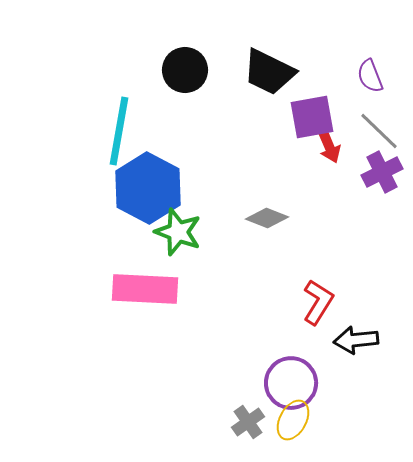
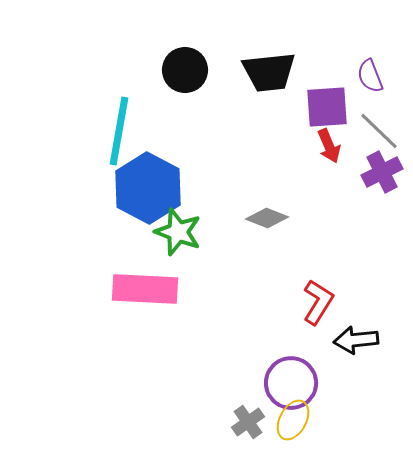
black trapezoid: rotated 32 degrees counterclockwise
purple square: moved 15 px right, 10 px up; rotated 6 degrees clockwise
